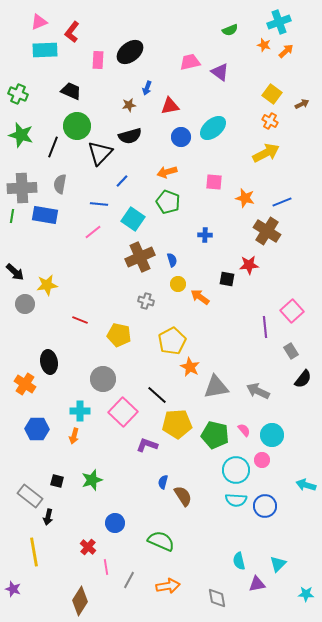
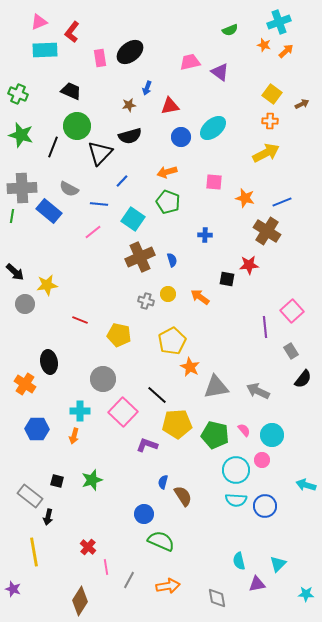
pink rectangle at (98, 60): moved 2 px right, 2 px up; rotated 12 degrees counterclockwise
orange cross at (270, 121): rotated 28 degrees counterclockwise
gray semicircle at (60, 184): moved 9 px right, 5 px down; rotated 72 degrees counterclockwise
blue rectangle at (45, 215): moved 4 px right, 4 px up; rotated 30 degrees clockwise
yellow circle at (178, 284): moved 10 px left, 10 px down
blue circle at (115, 523): moved 29 px right, 9 px up
